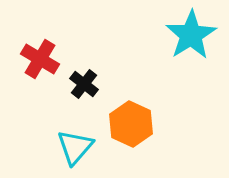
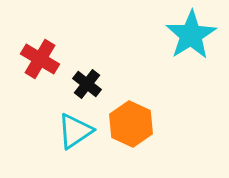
black cross: moved 3 px right
cyan triangle: moved 16 px up; rotated 15 degrees clockwise
